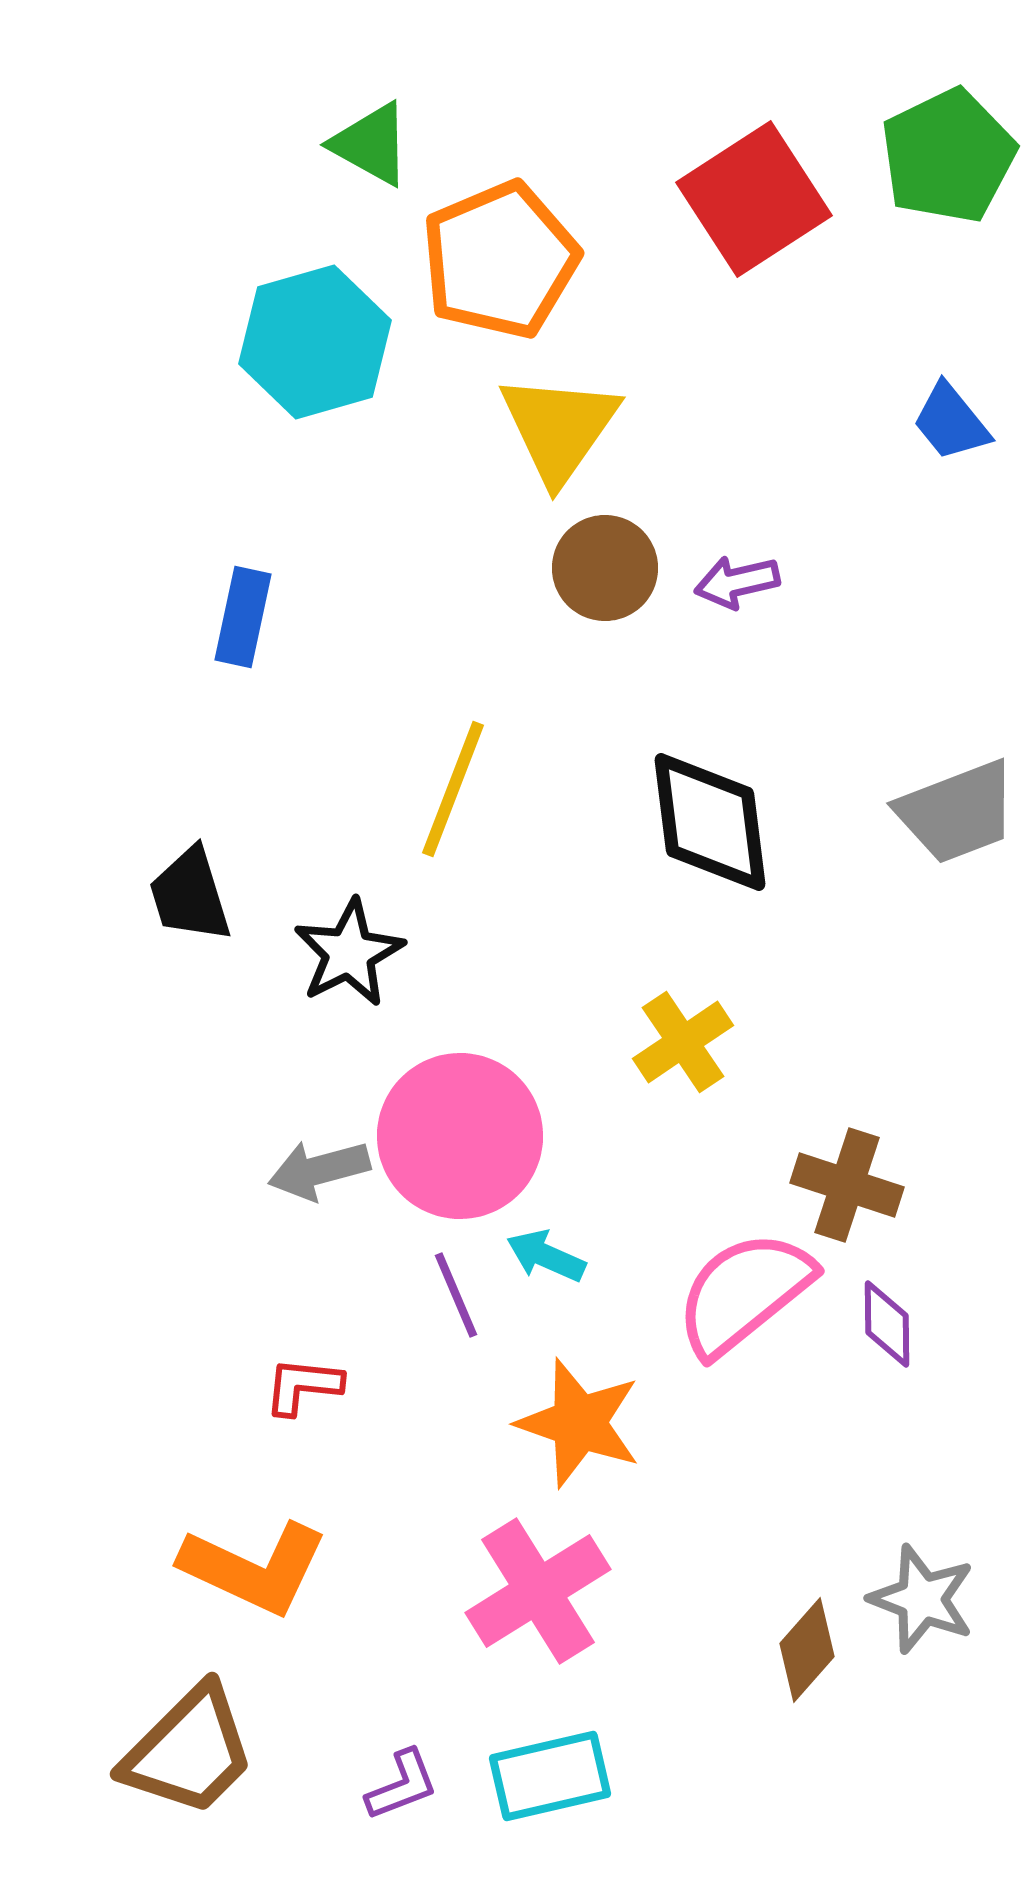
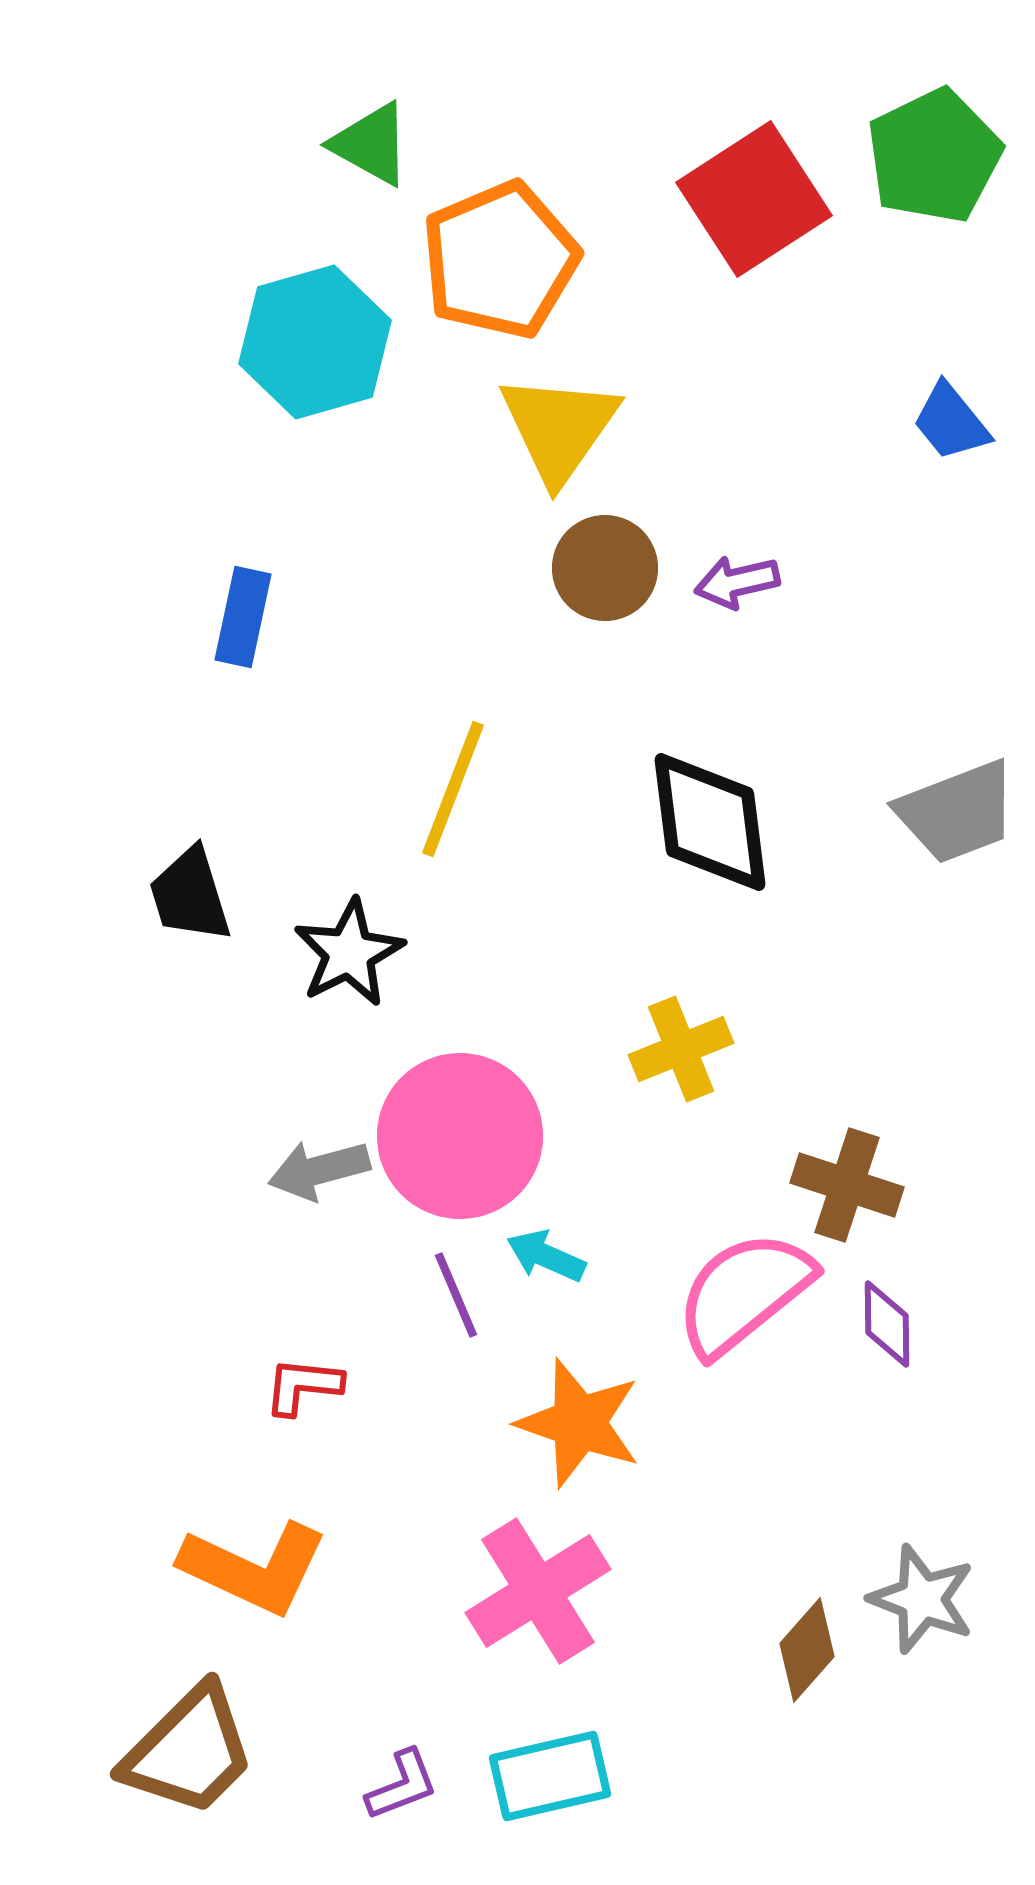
green pentagon: moved 14 px left
yellow cross: moved 2 px left, 7 px down; rotated 12 degrees clockwise
